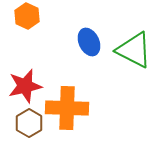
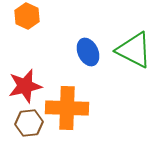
blue ellipse: moved 1 px left, 10 px down
brown hexagon: rotated 24 degrees clockwise
